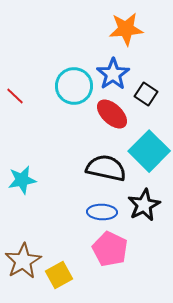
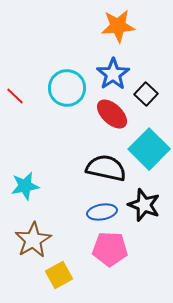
orange star: moved 8 px left, 3 px up
cyan circle: moved 7 px left, 2 px down
black square: rotated 10 degrees clockwise
cyan square: moved 2 px up
cyan star: moved 3 px right, 6 px down
black star: rotated 24 degrees counterclockwise
blue ellipse: rotated 12 degrees counterclockwise
pink pentagon: rotated 24 degrees counterclockwise
brown star: moved 10 px right, 21 px up
